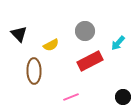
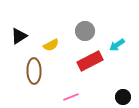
black triangle: moved 2 px down; rotated 42 degrees clockwise
cyan arrow: moved 1 px left, 2 px down; rotated 14 degrees clockwise
